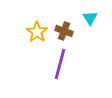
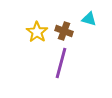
cyan triangle: moved 1 px left, 1 px down; rotated 42 degrees counterclockwise
purple line: moved 1 px right, 1 px up
